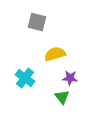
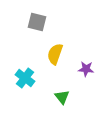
yellow semicircle: rotated 55 degrees counterclockwise
purple star: moved 16 px right, 9 px up
